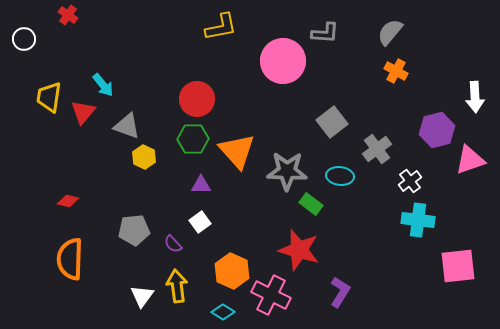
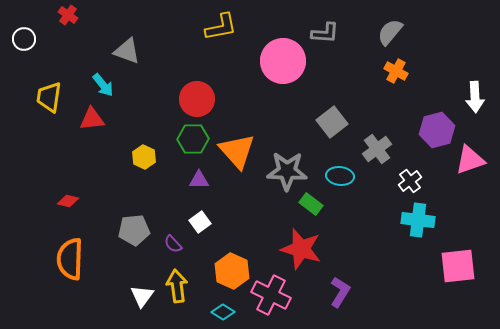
red triangle: moved 9 px right, 7 px down; rotated 44 degrees clockwise
gray triangle: moved 75 px up
purple triangle: moved 2 px left, 5 px up
red star: moved 2 px right, 1 px up
